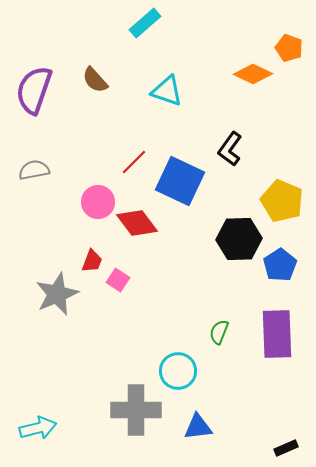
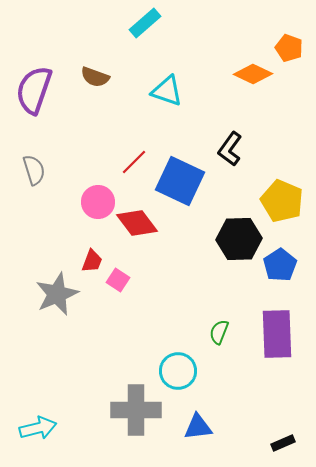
brown semicircle: moved 3 px up; rotated 28 degrees counterclockwise
gray semicircle: rotated 84 degrees clockwise
black rectangle: moved 3 px left, 5 px up
